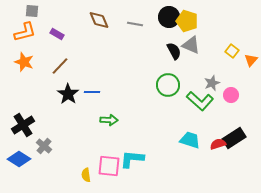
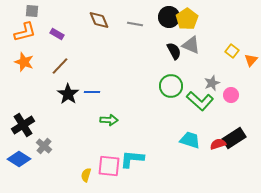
yellow pentagon: moved 2 px up; rotated 20 degrees clockwise
green circle: moved 3 px right, 1 px down
yellow semicircle: rotated 24 degrees clockwise
